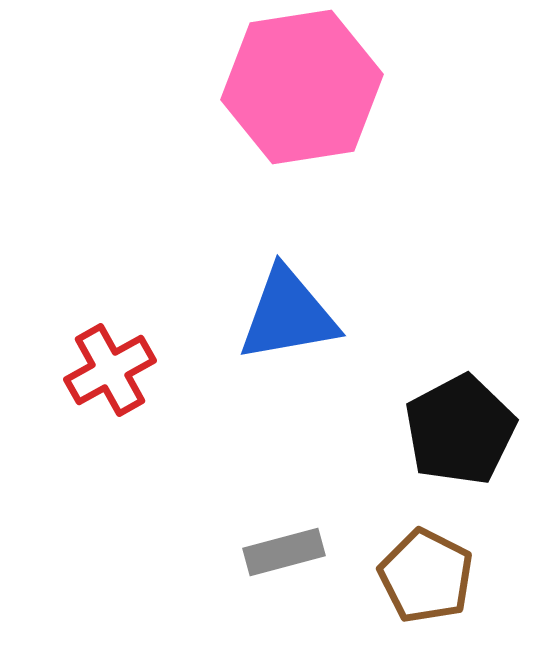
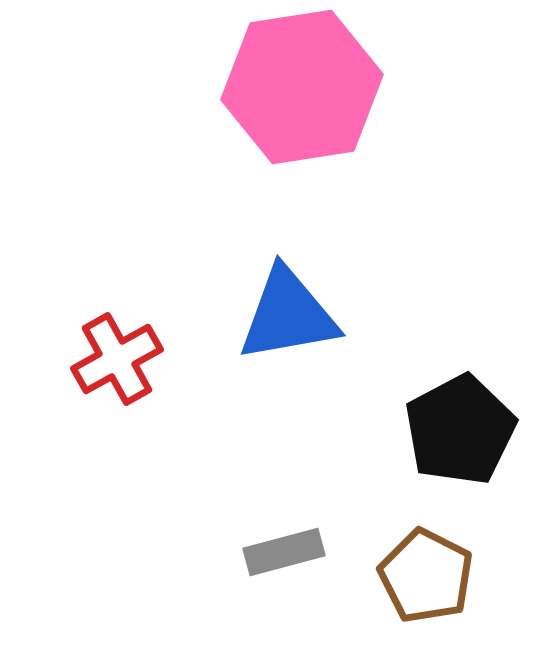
red cross: moved 7 px right, 11 px up
